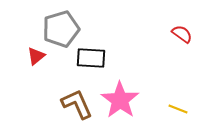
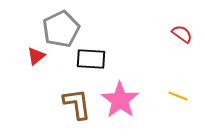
gray pentagon: rotated 9 degrees counterclockwise
black rectangle: moved 1 px down
brown L-shape: rotated 16 degrees clockwise
yellow line: moved 13 px up
